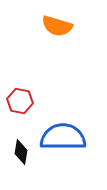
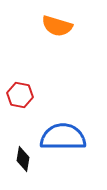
red hexagon: moved 6 px up
black diamond: moved 2 px right, 7 px down
